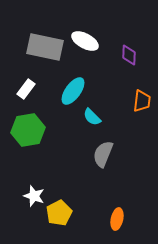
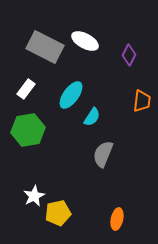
gray rectangle: rotated 15 degrees clockwise
purple diamond: rotated 25 degrees clockwise
cyan ellipse: moved 2 px left, 4 px down
cyan semicircle: rotated 102 degrees counterclockwise
white star: rotated 25 degrees clockwise
yellow pentagon: moved 1 px left; rotated 15 degrees clockwise
